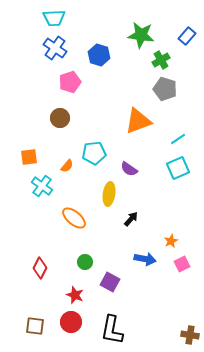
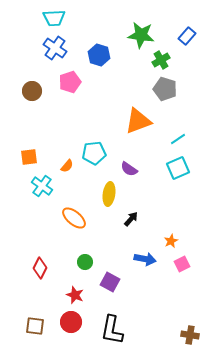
brown circle: moved 28 px left, 27 px up
